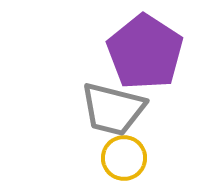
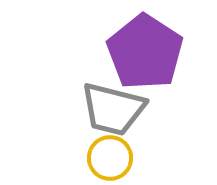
yellow circle: moved 14 px left
